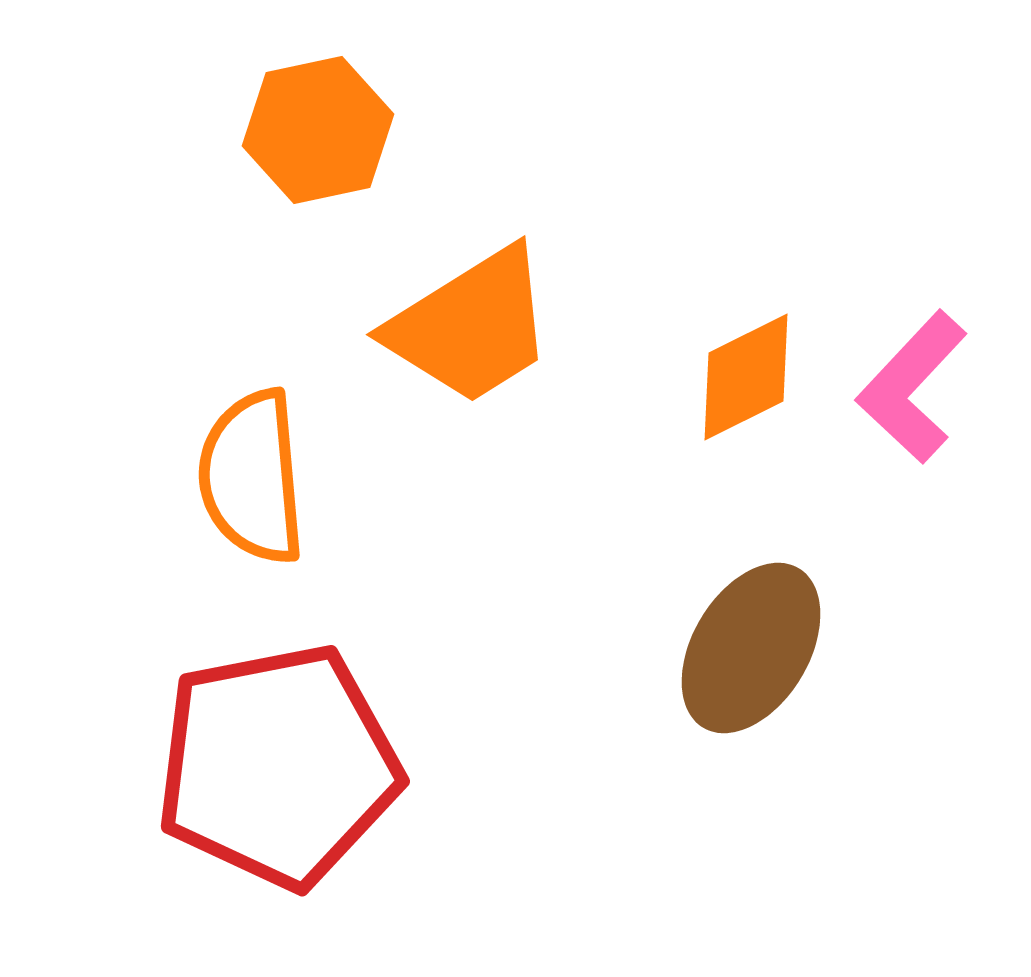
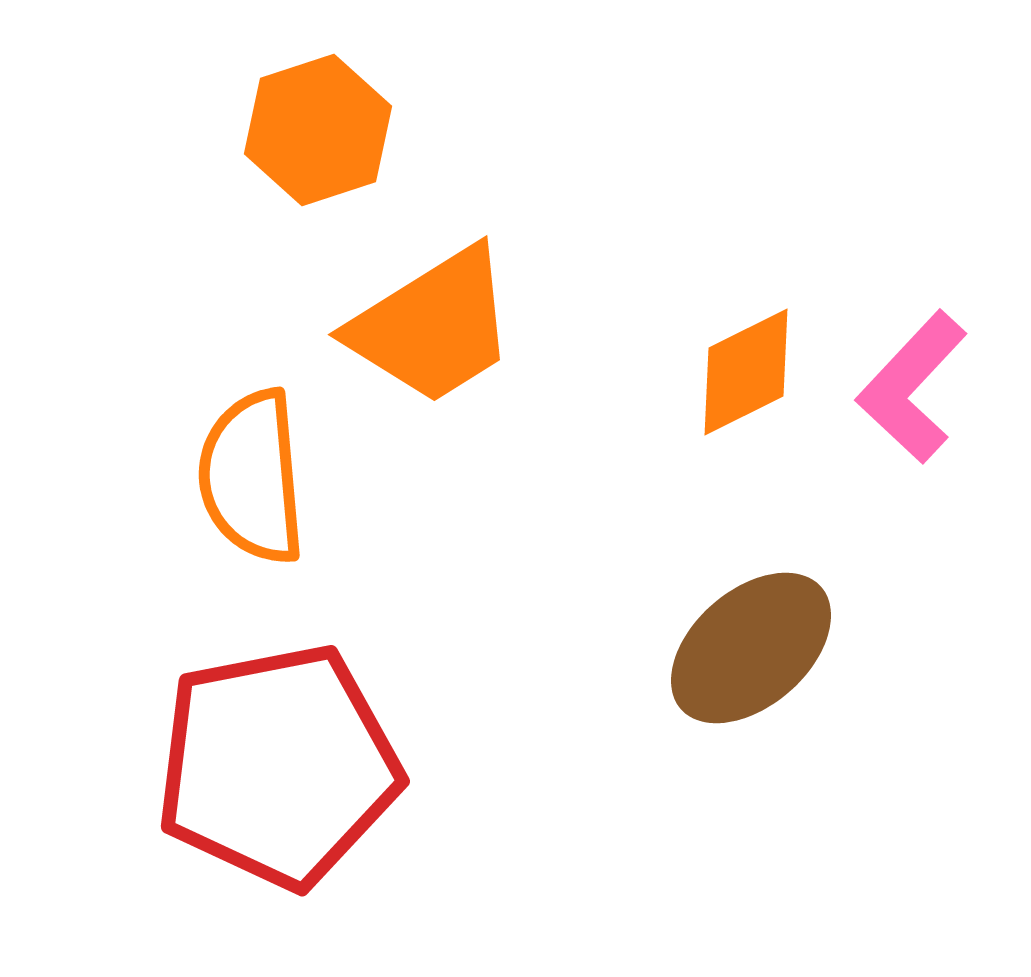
orange hexagon: rotated 6 degrees counterclockwise
orange trapezoid: moved 38 px left
orange diamond: moved 5 px up
brown ellipse: rotated 18 degrees clockwise
